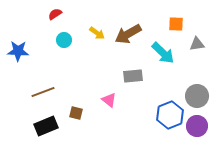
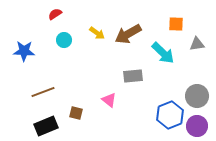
blue star: moved 6 px right
